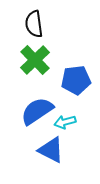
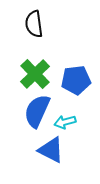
green cross: moved 14 px down
blue semicircle: rotated 32 degrees counterclockwise
